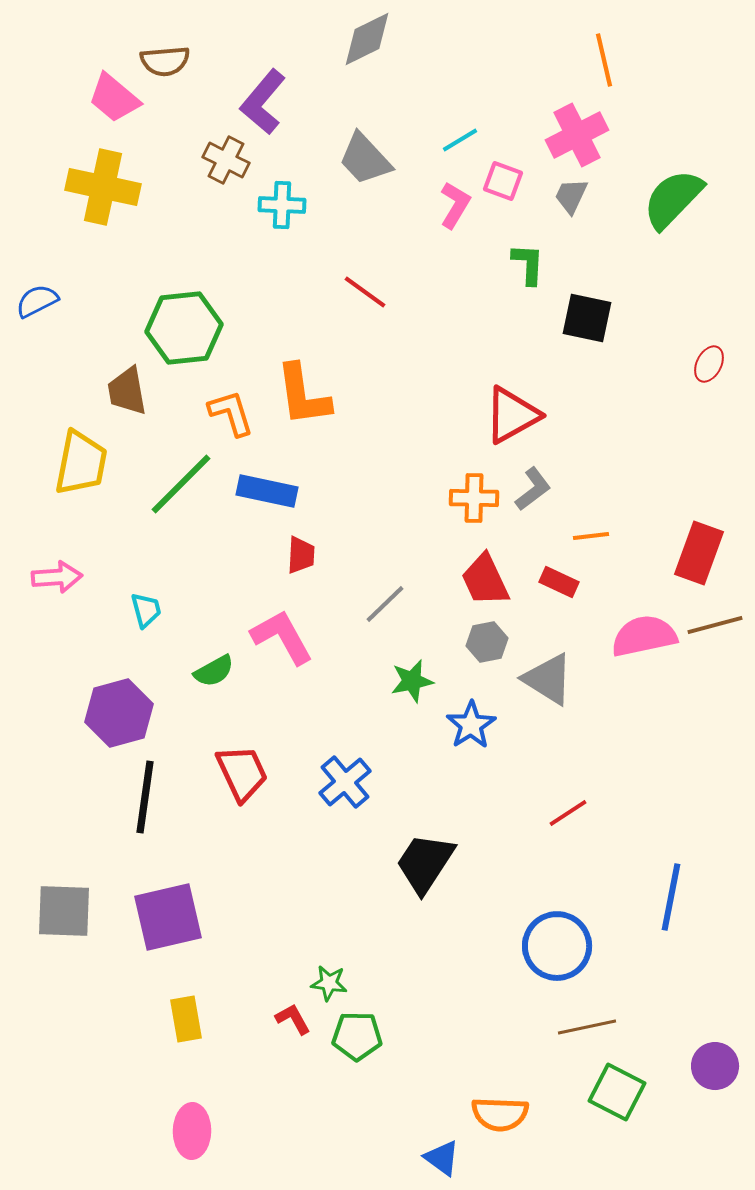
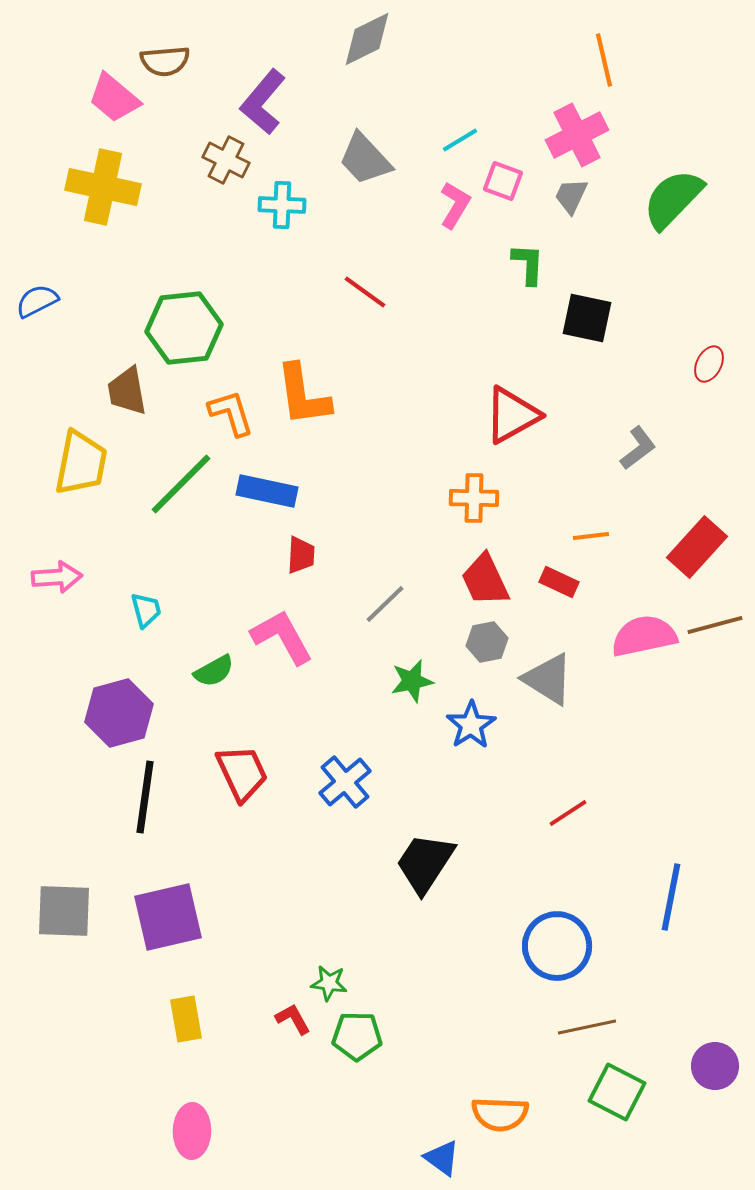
gray L-shape at (533, 489): moved 105 px right, 41 px up
red rectangle at (699, 553): moved 2 px left, 6 px up; rotated 22 degrees clockwise
